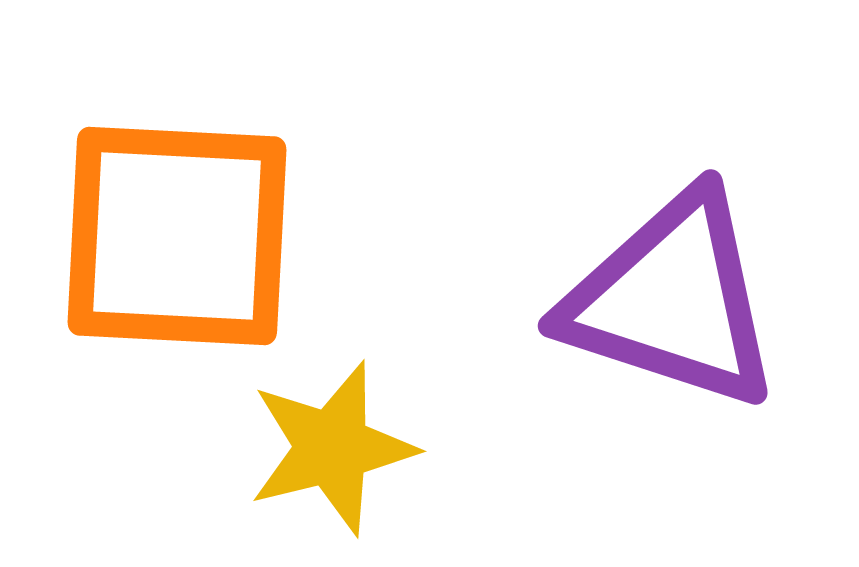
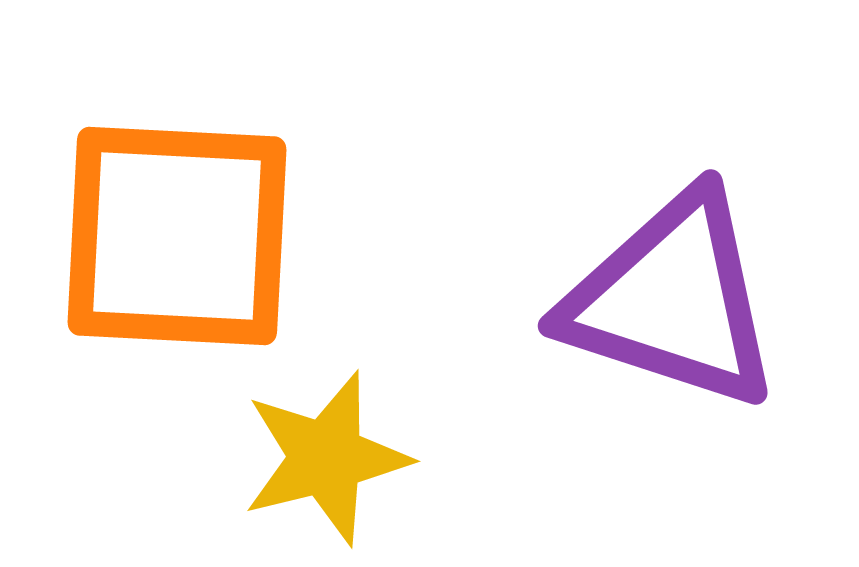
yellow star: moved 6 px left, 10 px down
